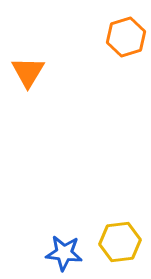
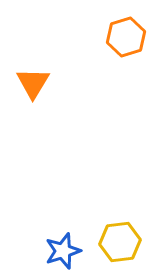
orange triangle: moved 5 px right, 11 px down
blue star: moved 1 px left, 2 px up; rotated 24 degrees counterclockwise
